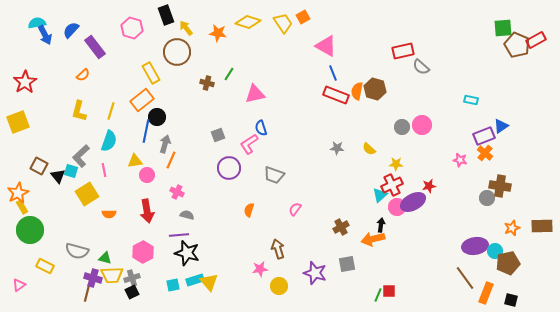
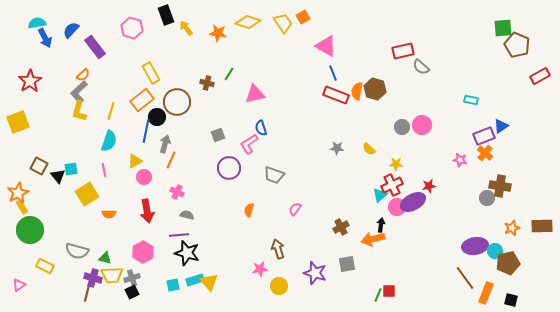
blue arrow at (45, 35): moved 3 px down
red rectangle at (536, 40): moved 4 px right, 36 px down
brown circle at (177, 52): moved 50 px down
red star at (25, 82): moved 5 px right, 1 px up
gray L-shape at (81, 156): moved 2 px left, 64 px up
yellow triangle at (135, 161): rotated 21 degrees counterclockwise
cyan square at (71, 171): moved 2 px up; rotated 24 degrees counterclockwise
pink circle at (147, 175): moved 3 px left, 2 px down
